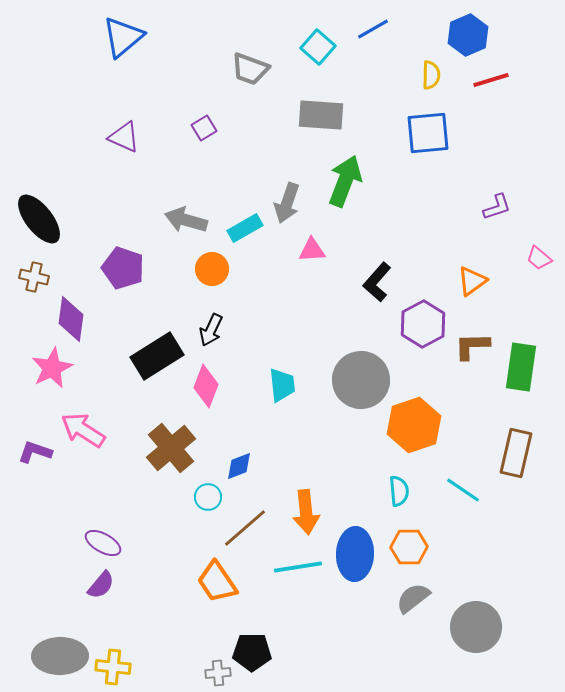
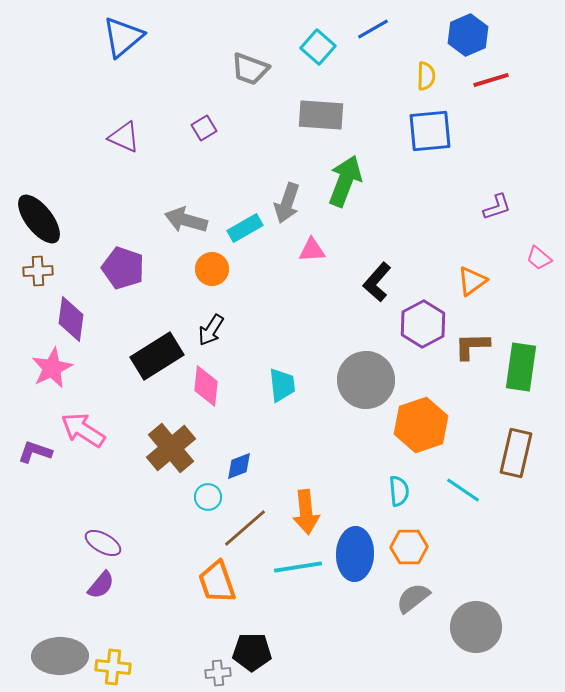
yellow semicircle at (431, 75): moved 5 px left, 1 px down
blue square at (428, 133): moved 2 px right, 2 px up
brown cross at (34, 277): moved 4 px right, 6 px up; rotated 16 degrees counterclockwise
black arrow at (211, 330): rotated 8 degrees clockwise
gray circle at (361, 380): moved 5 px right
pink diamond at (206, 386): rotated 15 degrees counterclockwise
orange hexagon at (414, 425): moved 7 px right
orange trapezoid at (217, 582): rotated 15 degrees clockwise
